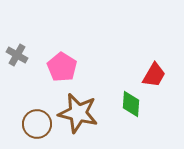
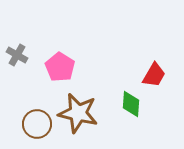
pink pentagon: moved 2 px left
